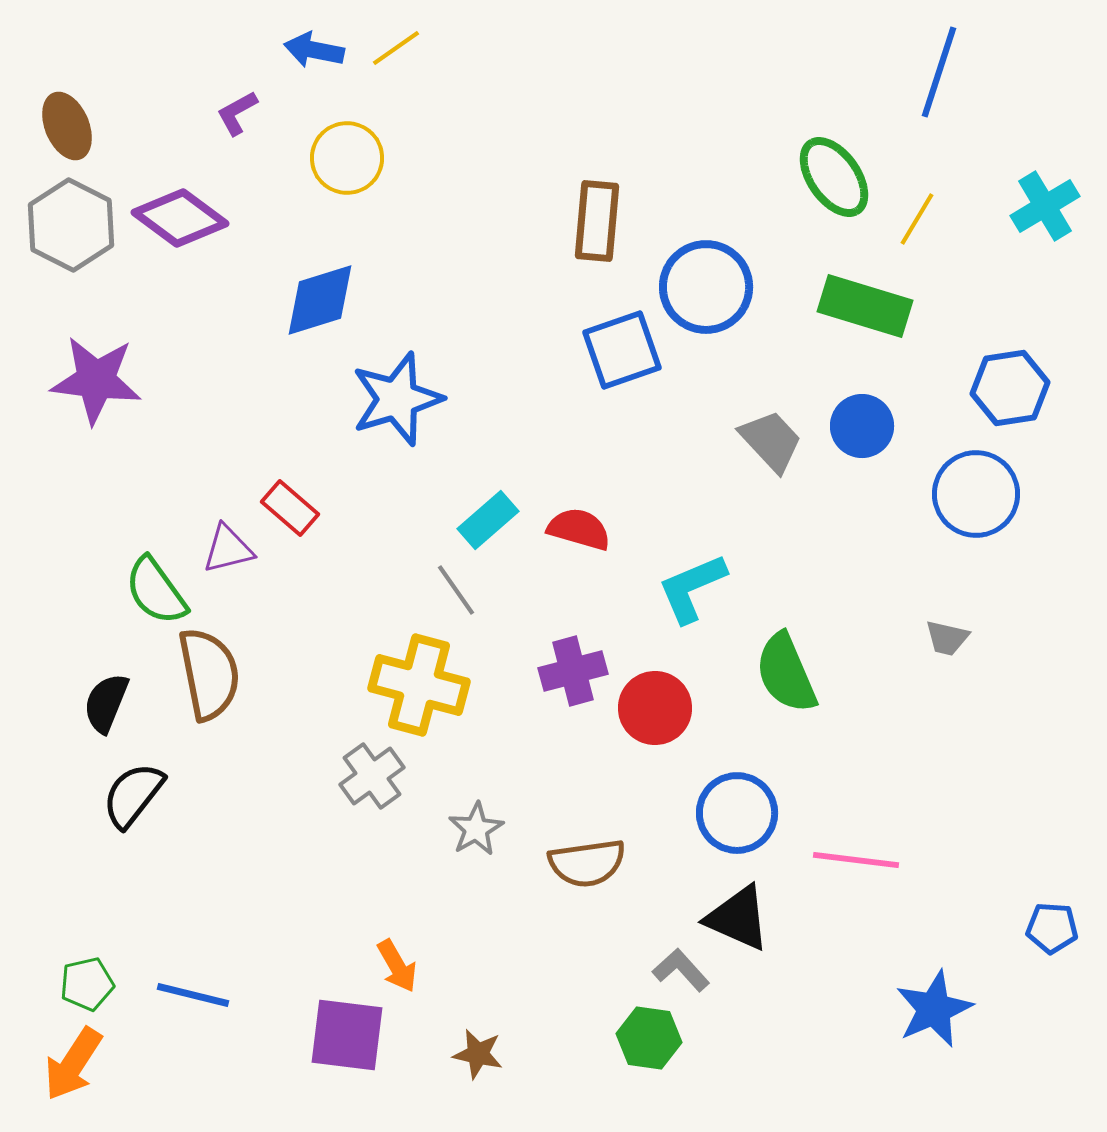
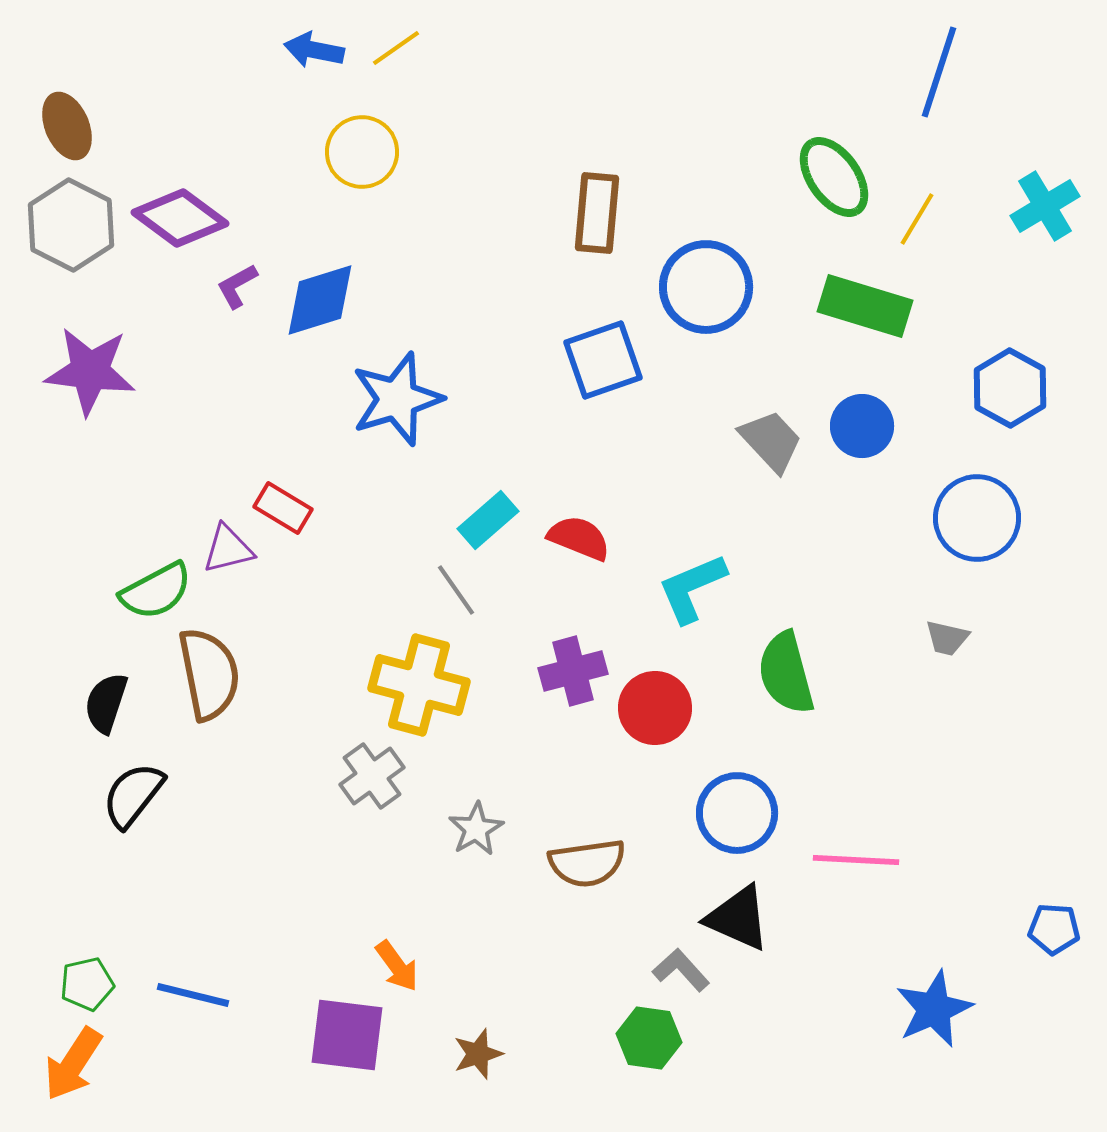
purple L-shape at (237, 113): moved 173 px down
yellow circle at (347, 158): moved 15 px right, 6 px up
brown rectangle at (597, 221): moved 8 px up
blue square at (622, 350): moved 19 px left, 10 px down
purple star at (96, 380): moved 6 px left, 9 px up
blue hexagon at (1010, 388): rotated 22 degrees counterclockwise
blue circle at (976, 494): moved 1 px right, 24 px down
red rectangle at (290, 508): moved 7 px left; rotated 10 degrees counterclockwise
red semicircle at (579, 529): moved 9 px down; rotated 6 degrees clockwise
green semicircle at (156, 591): rotated 82 degrees counterclockwise
green semicircle at (786, 673): rotated 8 degrees clockwise
black semicircle at (106, 703): rotated 4 degrees counterclockwise
pink line at (856, 860): rotated 4 degrees counterclockwise
blue pentagon at (1052, 928): moved 2 px right, 1 px down
orange arrow at (397, 966): rotated 6 degrees counterclockwise
brown star at (478, 1054): rotated 30 degrees counterclockwise
